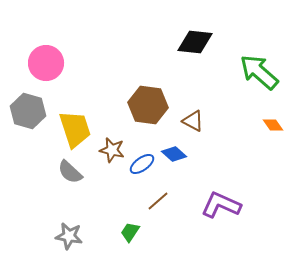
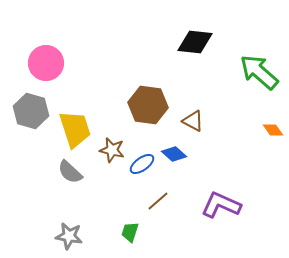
gray hexagon: moved 3 px right
orange diamond: moved 5 px down
green trapezoid: rotated 15 degrees counterclockwise
